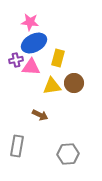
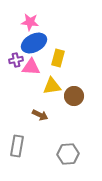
brown circle: moved 13 px down
